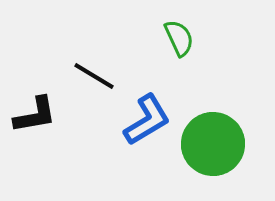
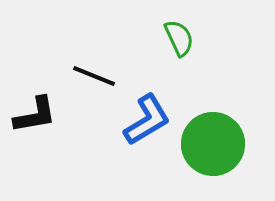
black line: rotated 9 degrees counterclockwise
